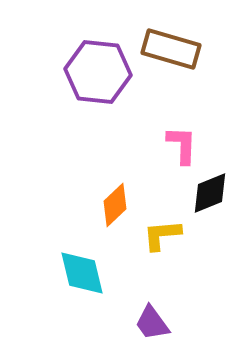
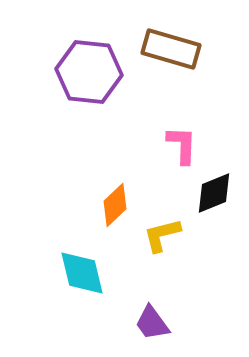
purple hexagon: moved 9 px left
black diamond: moved 4 px right
yellow L-shape: rotated 9 degrees counterclockwise
